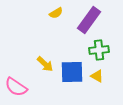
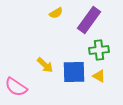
yellow arrow: moved 1 px down
blue square: moved 2 px right
yellow triangle: moved 2 px right
